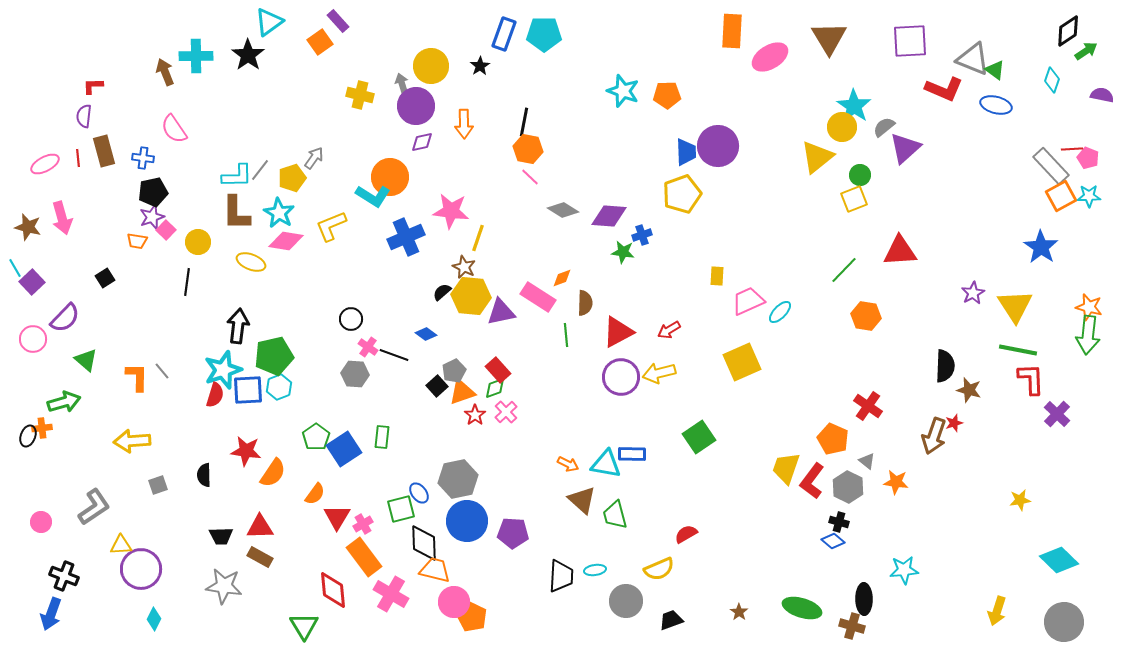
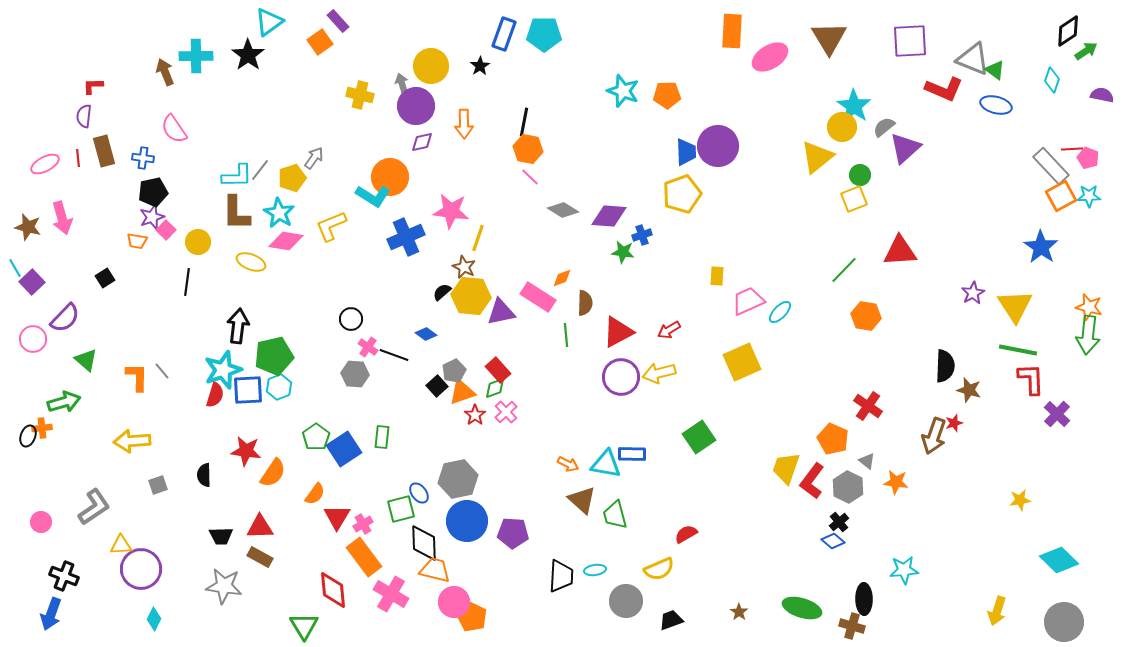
black cross at (839, 522): rotated 36 degrees clockwise
